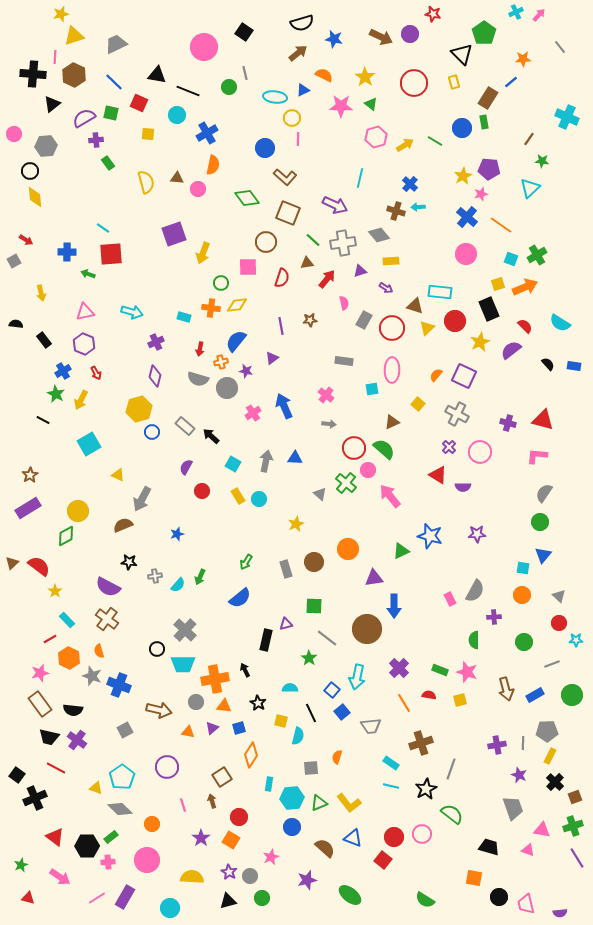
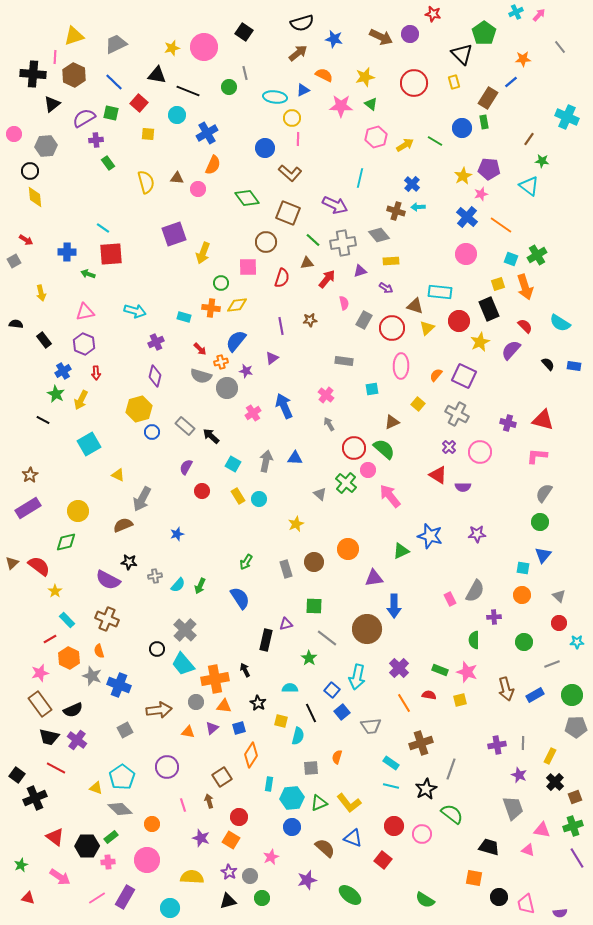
yellow star at (61, 14): moved 111 px right, 34 px down
yellow star at (365, 77): rotated 24 degrees clockwise
red square at (139, 103): rotated 18 degrees clockwise
orange semicircle at (213, 165): rotated 12 degrees clockwise
brown L-shape at (285, 177): moved 5 px right, 4 px up
blue cross at (410, 184): moved 2 px right
cyan triangle at (530, 188): moved 1 px left, 2 px up; rotated 40 degrees counterclockwise
orange arrow at (525, 287): rotated 95 degrees clockwise
cyan arrow at (132, 312): moved 3 px right, 1 px up
red circle at (455, 321): moved 4 px right
red arrow at (200, 349): rotated 56 degrees counterclockwise
purple semicircle at (511, 350): rotated 10 degrees counterclockwise
pink ellipse at (392, 370): moved 9 px right, 4 px up
red arrow at (96, 373): rotated 24 degrees clockwise
gray semicircle at (198, 379): moved 3 px right, 3 px up
gray arrow at (329, 424): rotated 128 degrees counterclockwise
green diamond at (66, 536): moved 6 px down; rotated 15 degrees clockwise
green arrow at (200, 577): moved 9 px down
purple semicircle at (108, 587): moved 7 px up
blue semicircle at (240, 598): rotated 85 degrees counterclockwise
brown cross at (107, 619): rotated 15 degrees counterclockwise
cyan star at (576, 640): moved 1 px right, 2 px down
cyan trapezoid at (183, 664): rotated 50 degrees clockwise
black semicircle at (73, 710): rotated 30 degrees counterclockwise
brown arrow at (159, 710): rotated 20 degrees counterclockwise
gray pentagon at (547, 731): moved 29 px right, 4 px up
brown arrow at (212, 801): moved 3 px left
red circle at (394, 837): moved 11 px up
purple star at (201, 838): rotated 18 degrees counterclockwise
